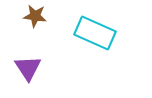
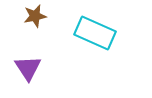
brown star: rotated 20 degrees counterclockwise
